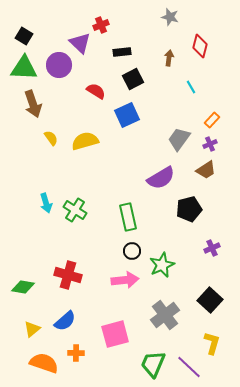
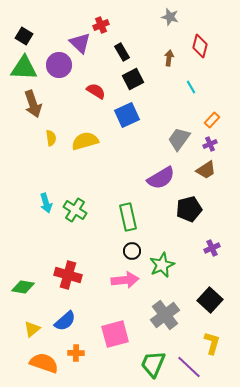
black rectangle at (122, 52): rotated 66 degrees clockwise
yellow semicircle at (51, 138): rotated 28 degrees clockwise
